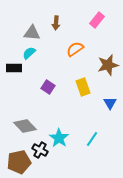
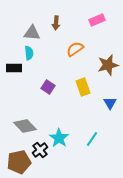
pink rectangle: rotated 28 degrees clockwise
cyan semicircle: rotated 128 degrees clockwise
black cross: rotated 21 degrees clockwise
